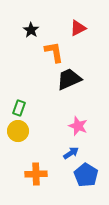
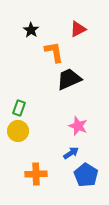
red triangle: moved 1 px down
